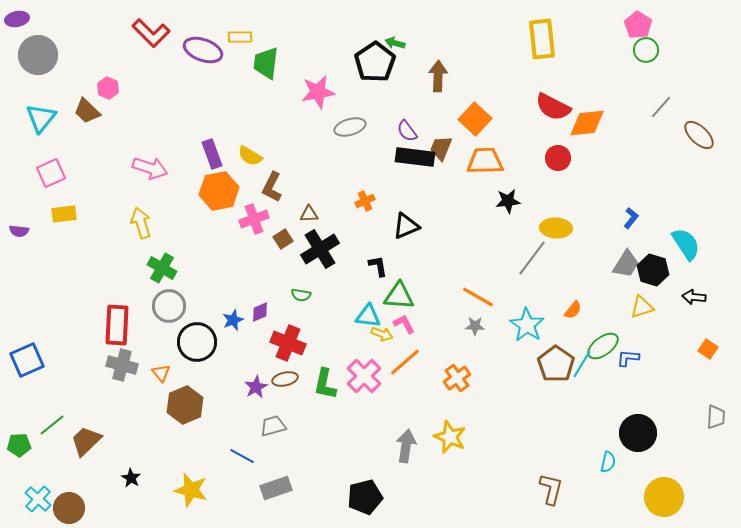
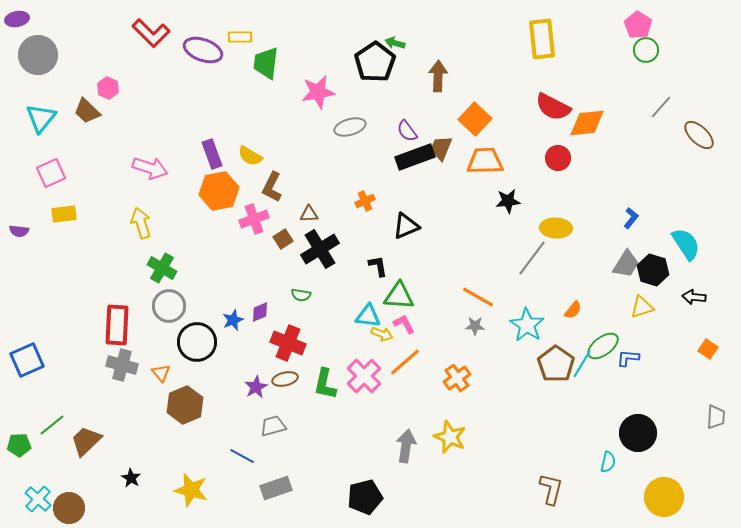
black rectangle at (415, 157): rotated 27 degrees counterclockwise
